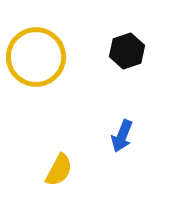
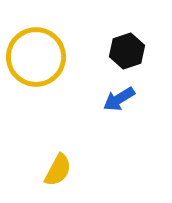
blue arrow: moved 3 px left, 37 px up; rotated 36 degrees clockwise
yellow semicircle: moved 1 px left
